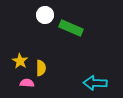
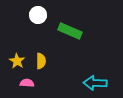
white circle: moved 7 px left
green rectangle: moved 1 px left, 3 px down
yellow star: moved 3 px left
yellow semicircle: moved 7 px up
